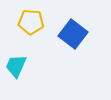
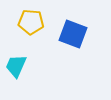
blue square: rotated 16 degrees counterclockwise
